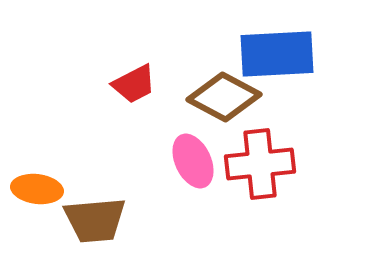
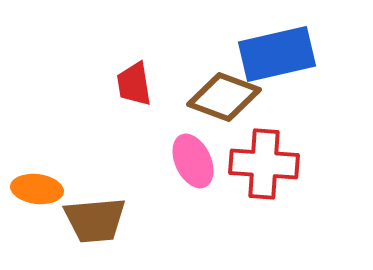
blue rectangle: rotated 10 degrees counterclockwise
red trapezoid: rotated 108 degrees clockwise
brown diamond: rotated 8 degrees counterclockwise
red cross: moved 4 px right; rotated 10 degrees clockwise
